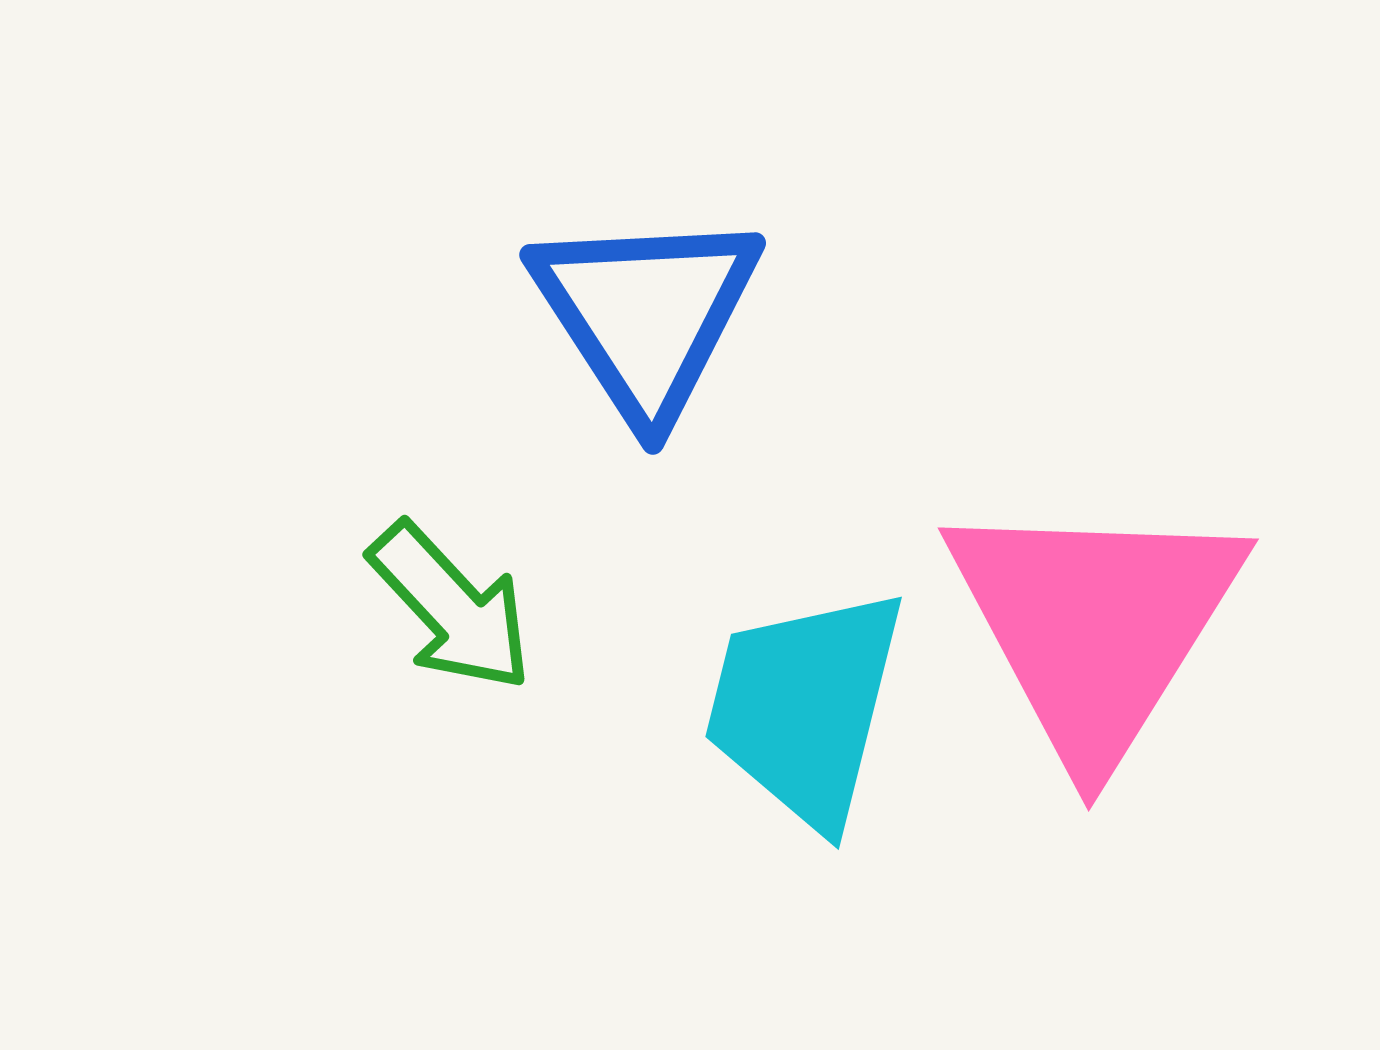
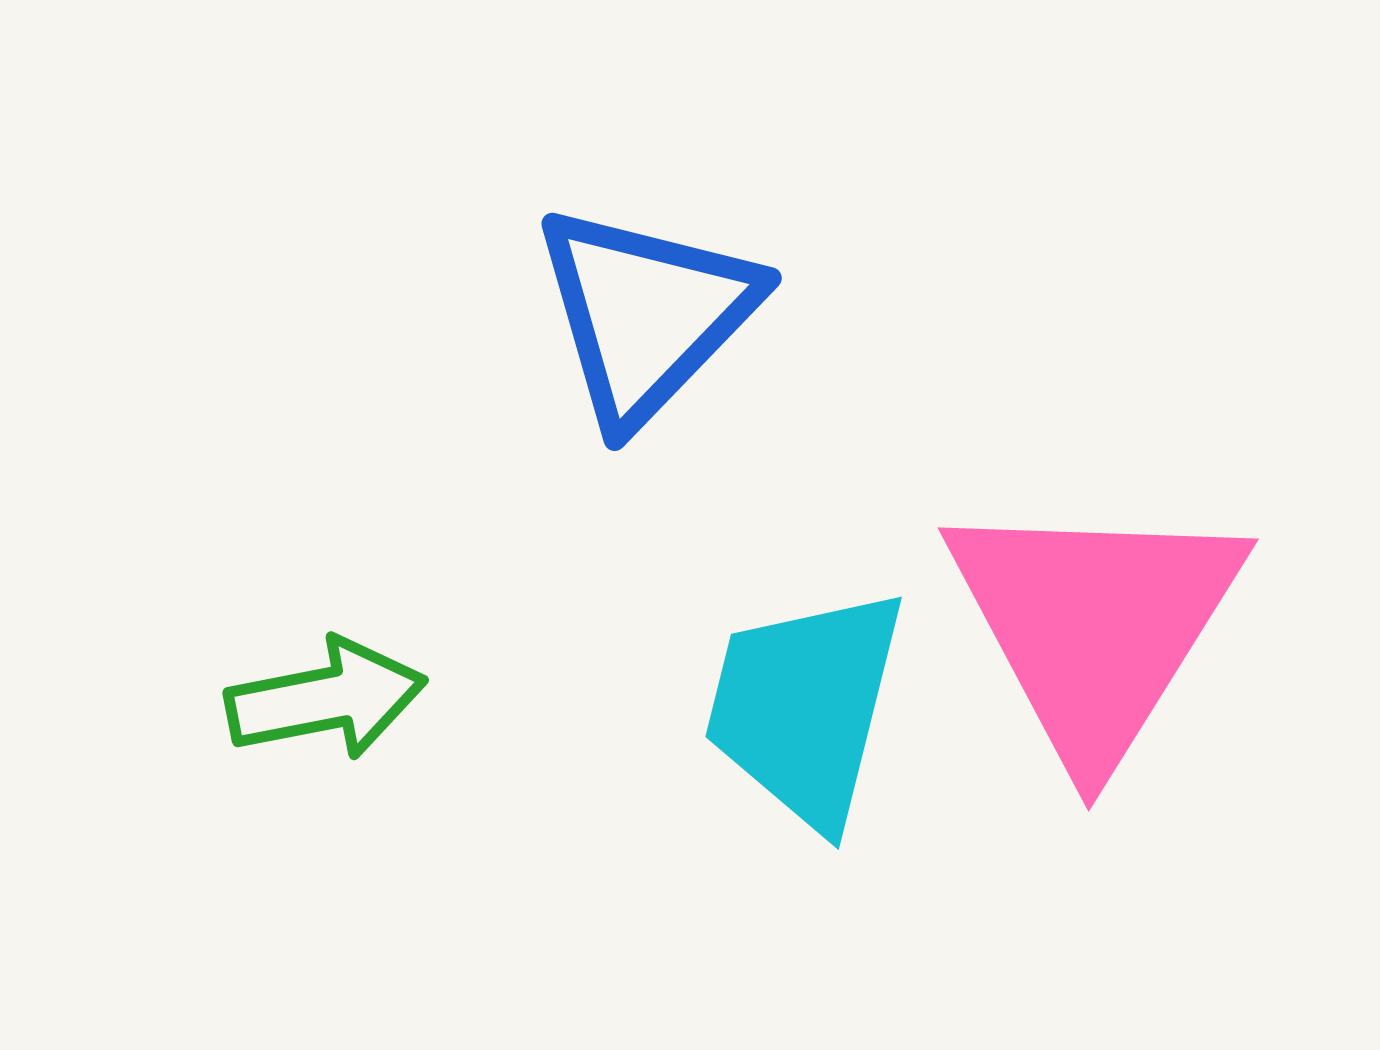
blue triangle: rotated 17 degrees clockwise
green arrow: moved 125 px left, 92 px down; rotated 58 degrees counterclockwise
